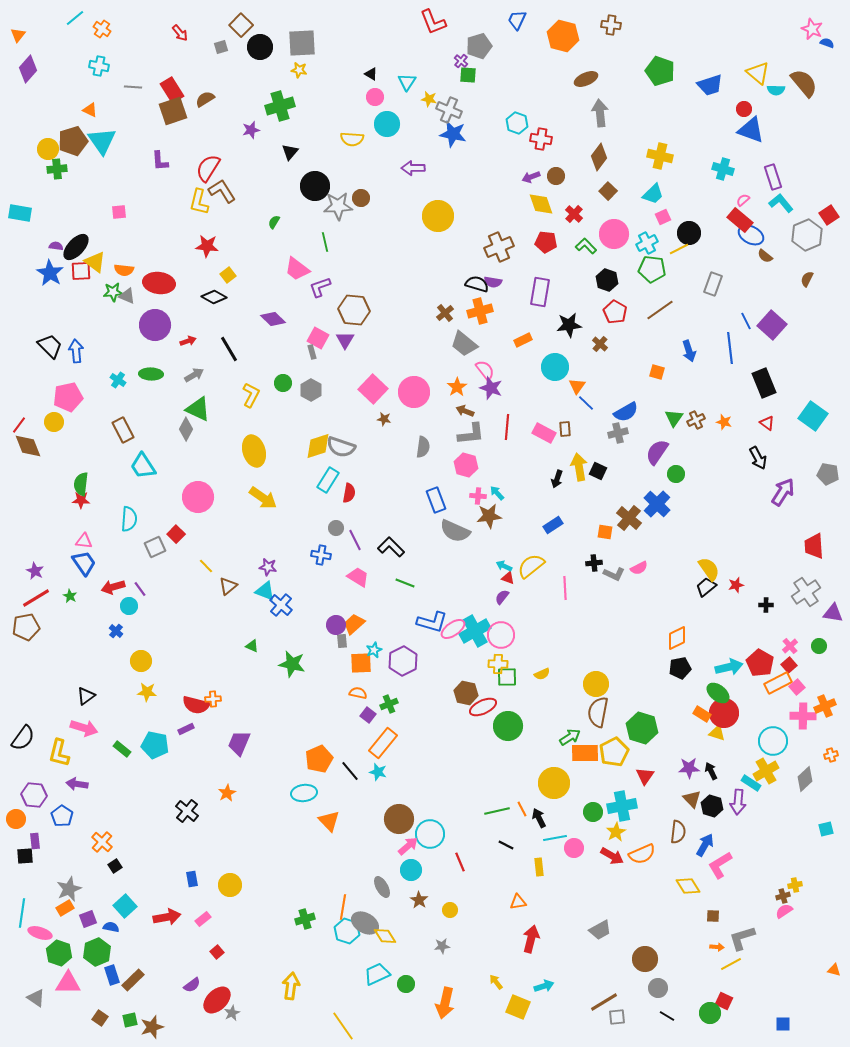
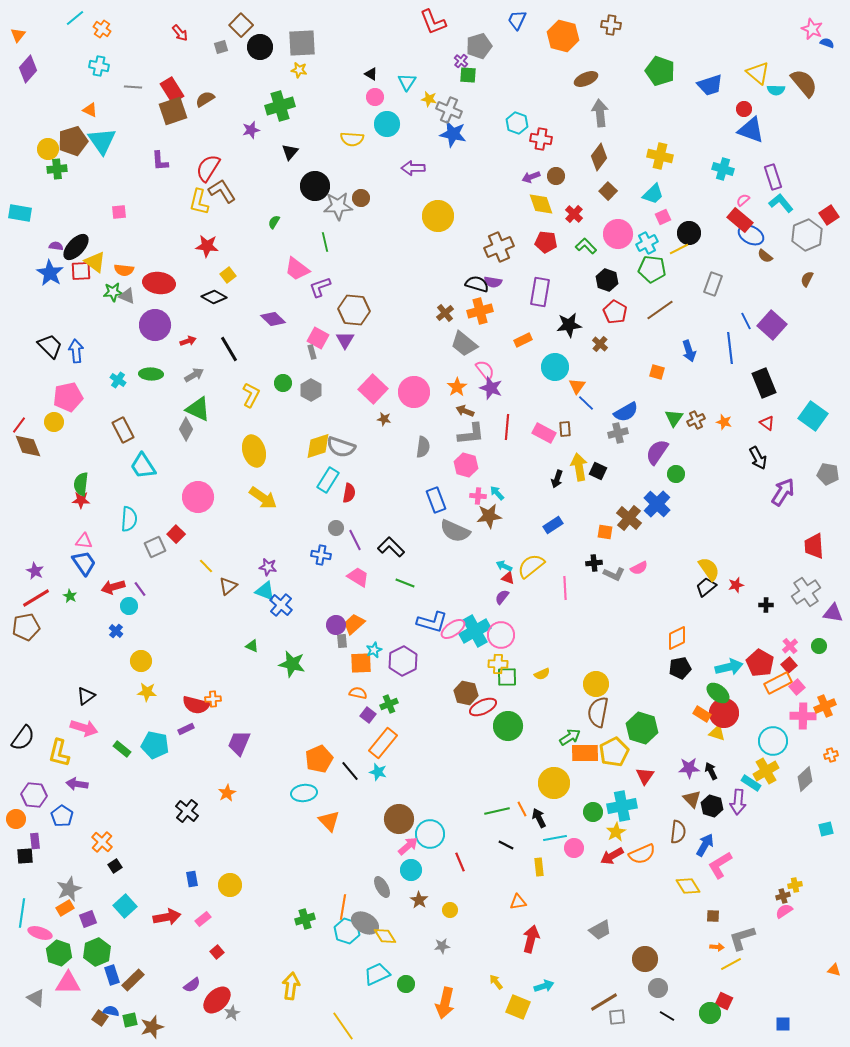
pink circle at (614, 234): moved 4 px right
red arrow at (612, 856): rotated 120 degrees clockwise
blue semicircle at (111, 927): moved 84 px down
